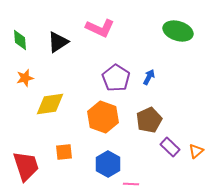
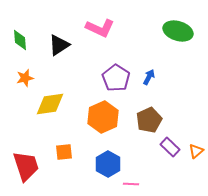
black triangle: moved 1 px right, 3 px down
orange hexagon: rotated 16 degrees clockwise
